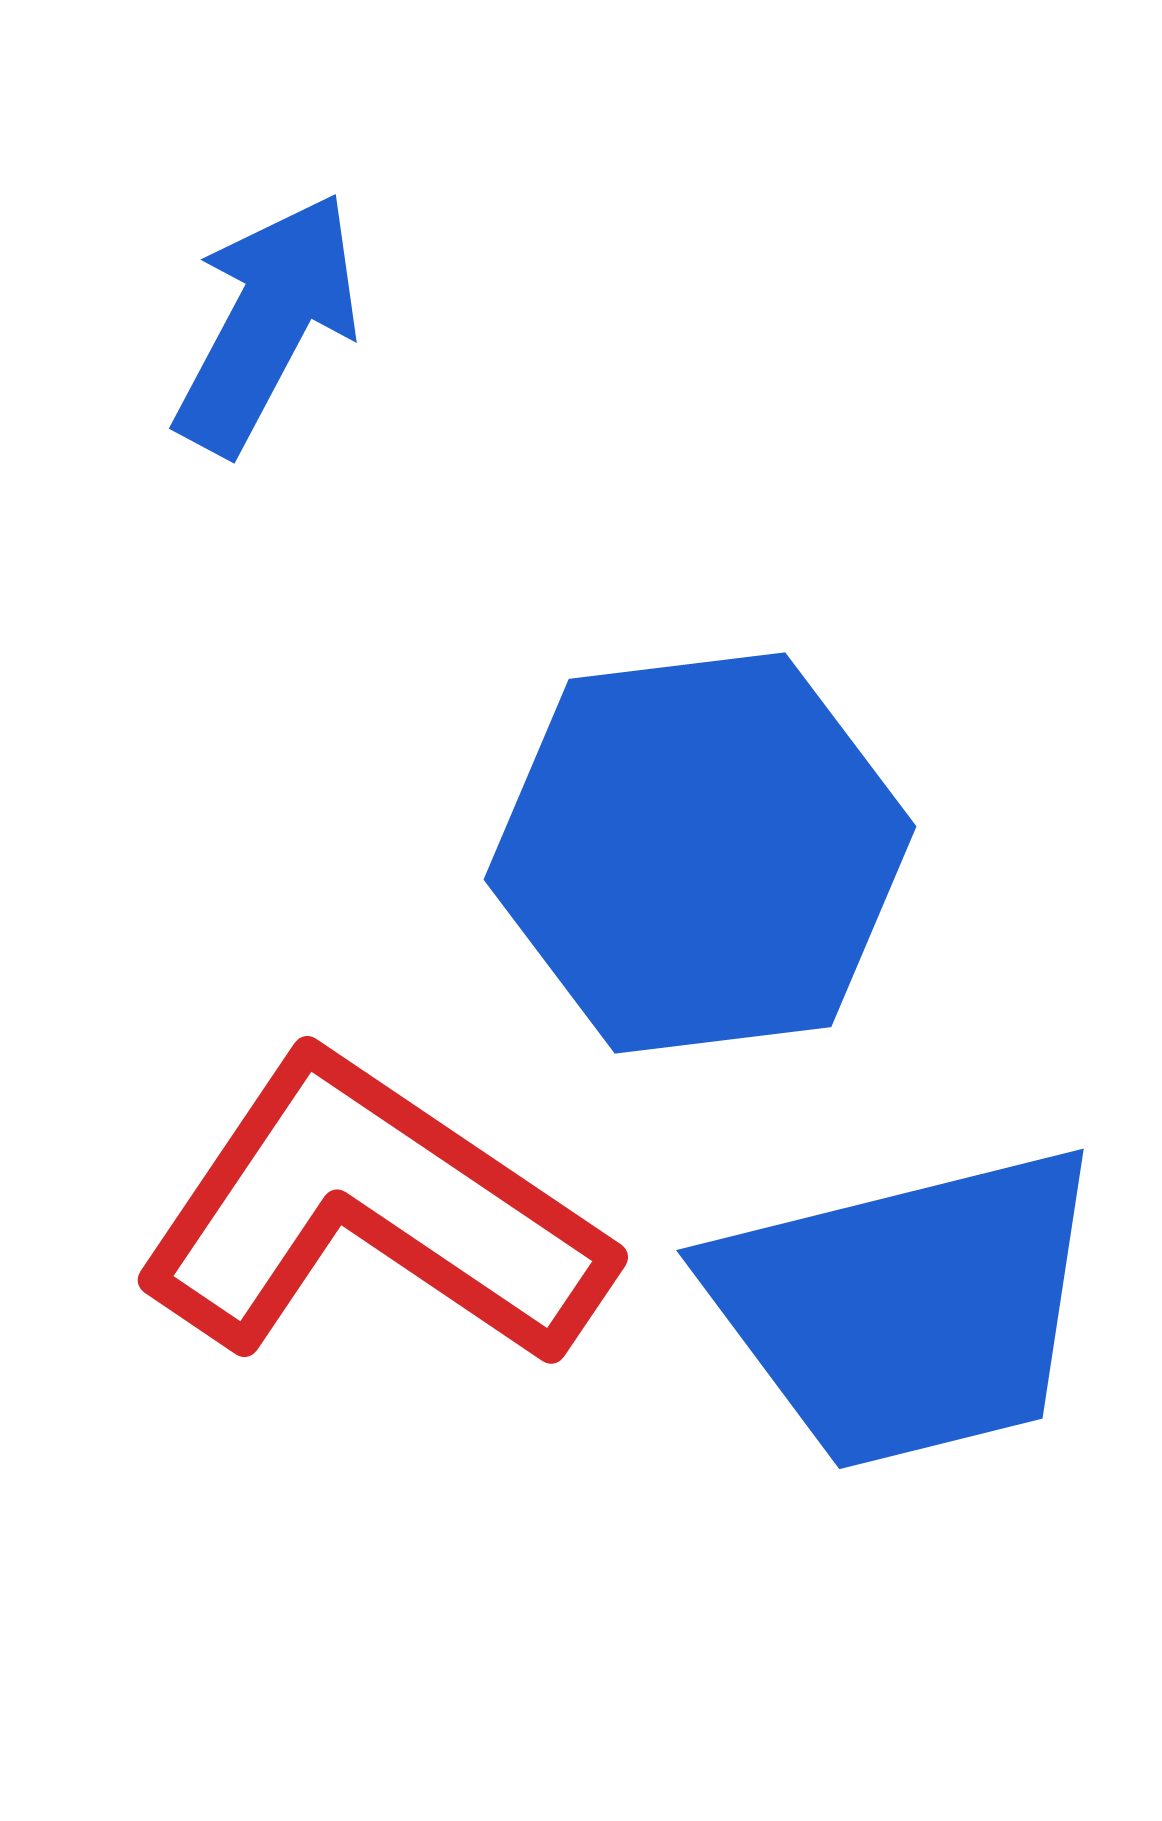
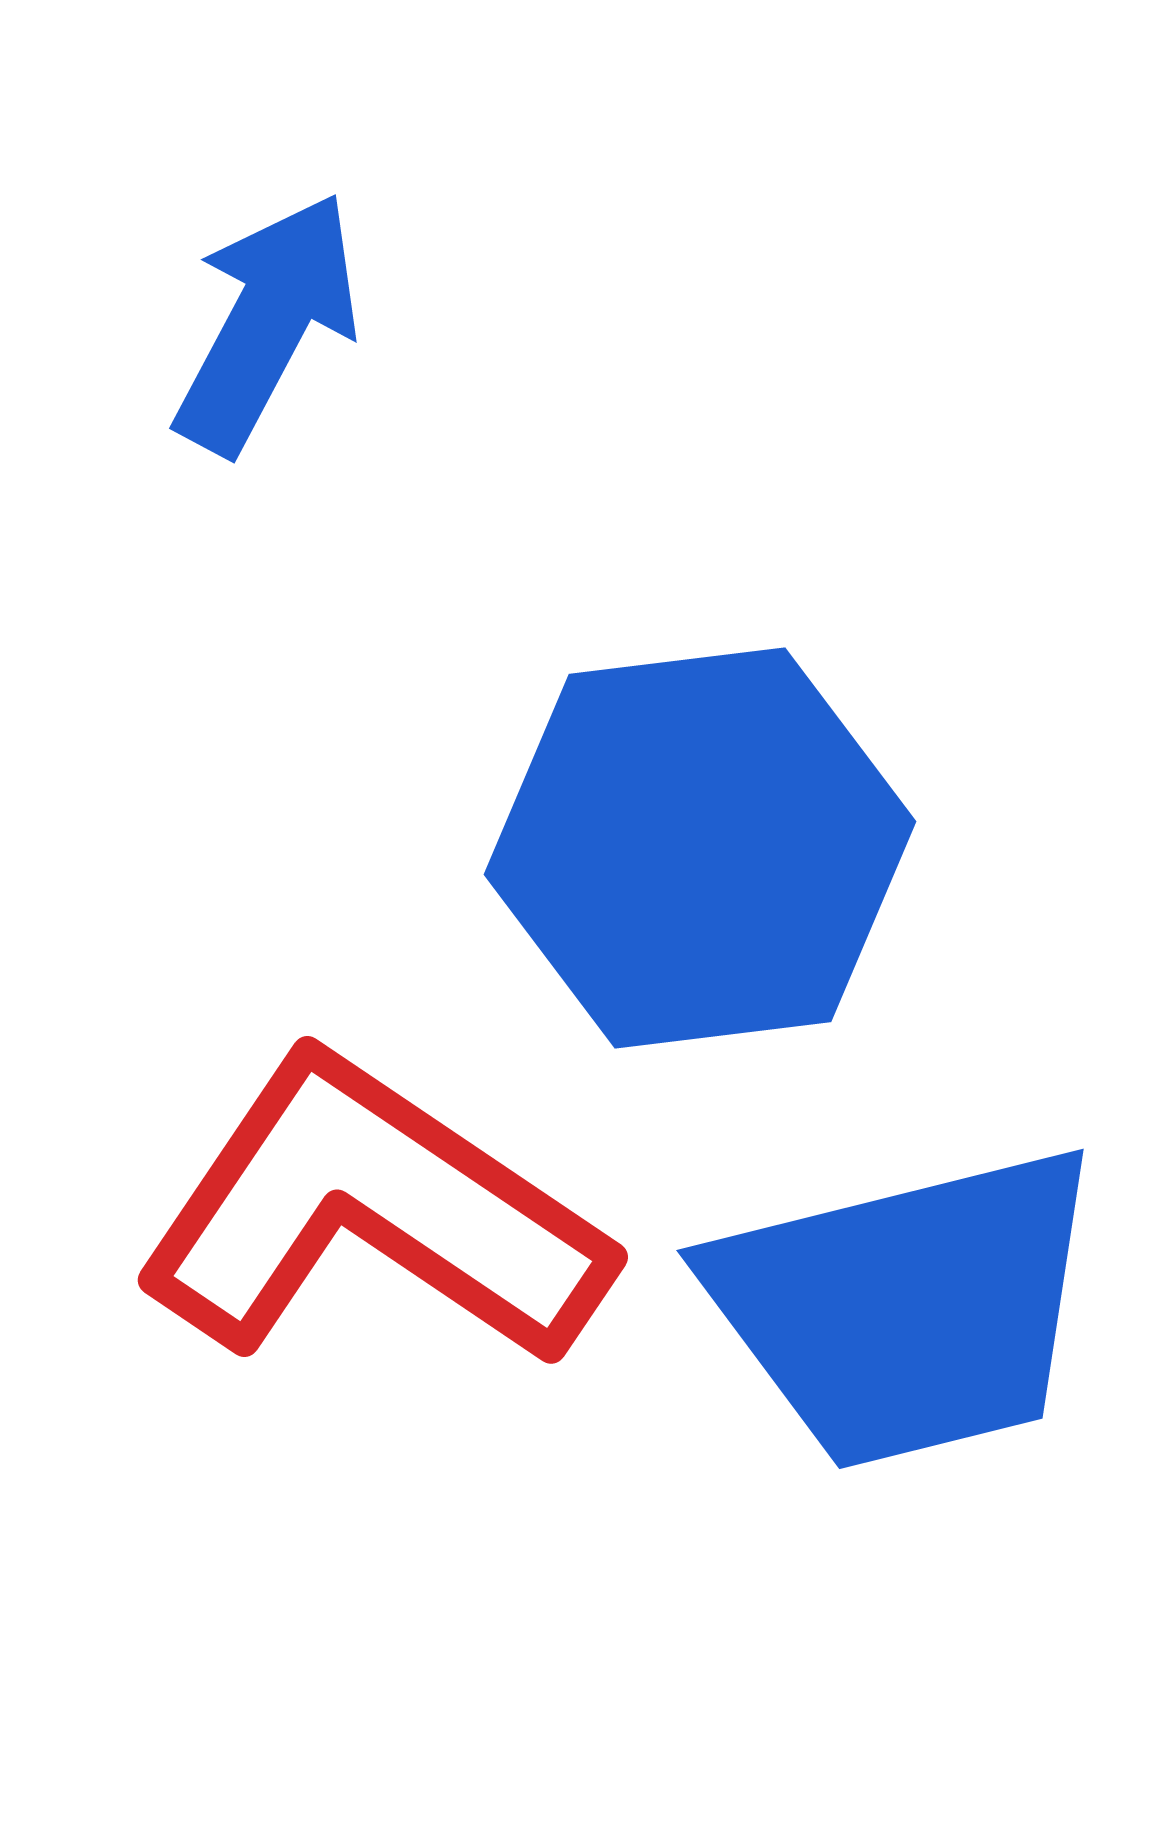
blue hexagon: moved 5 px up
